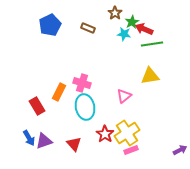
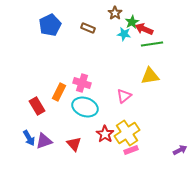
cyan ellipse: rotated 60 degrees counterclockwise
